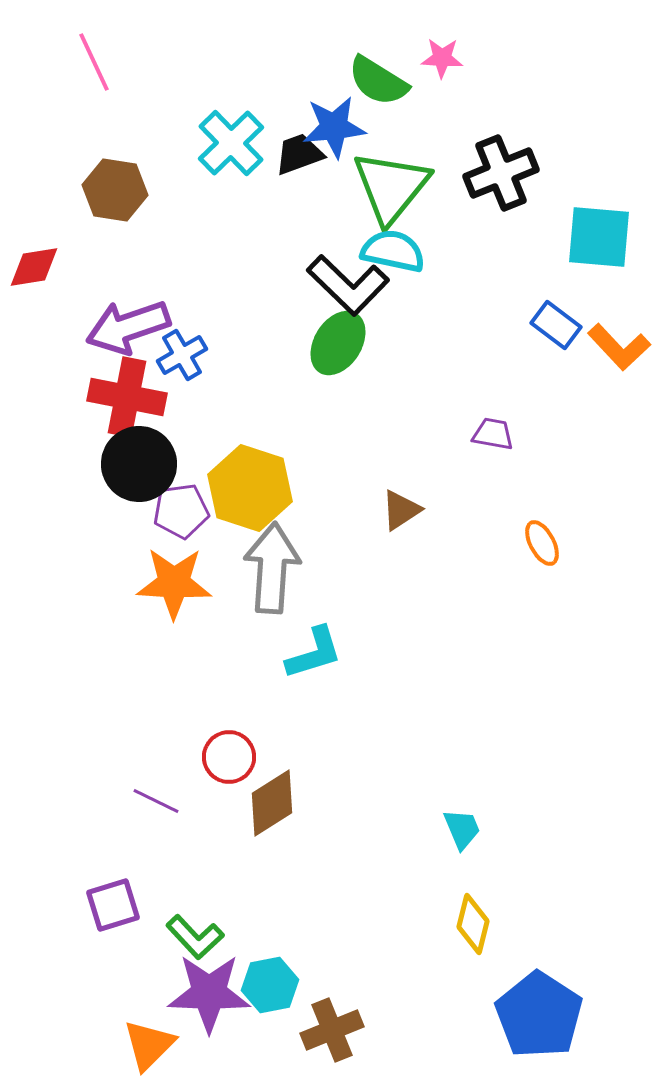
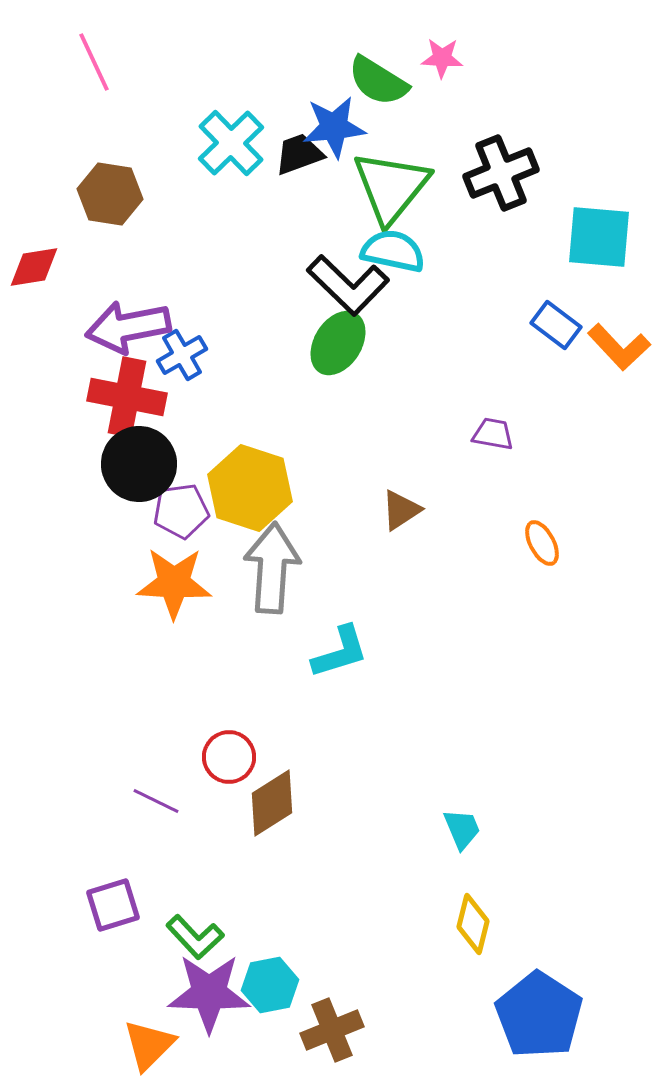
brown hexagon: moved 5 px left, 4 px down
purple arrow: rotated 8 degrees clockwise
cyan L-shape: moved 26 px right, 1 px up
